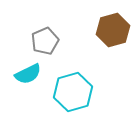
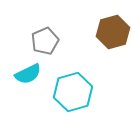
brown hexagon: moved 2 px down
